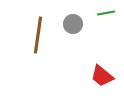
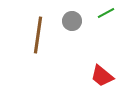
green line: rotated 18 degrees counterclockwise
gray circle: moved 1 px left, 3 px up
